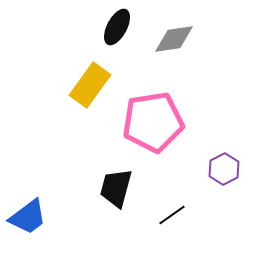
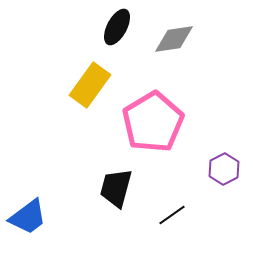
pink pentagon: rotated 22 degrees counterclockwise
